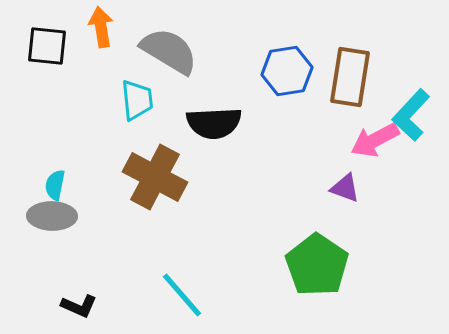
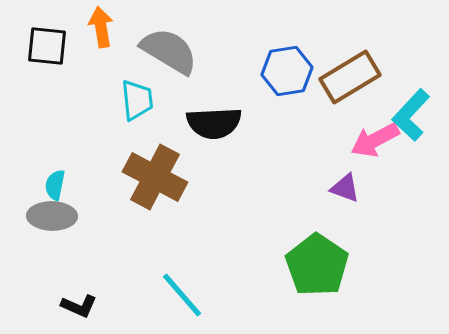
brown rectangle: rotated 50 degrees clockwise
